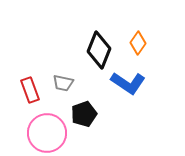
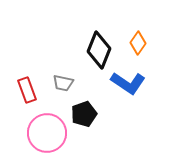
red rectangle: moved 3 px left
